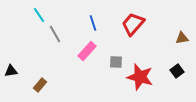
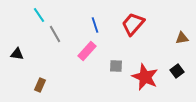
blue line: moved 2 px right, 2 px down
gray square: moved 4 px down
black triangle: moved 6 px right, 17 px up; rotated 16 degrees clockwise
red star: moved 5 px right; rotated 8 degrees clockwise
brown rectangle: rotated 16 degrees counterclockwise
